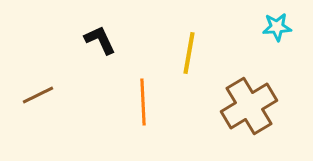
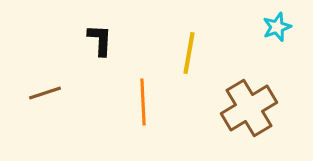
cyan star: rotated 16 degrees counterclockwise
black L-shape: rotated 28 degrees clockwise
brown line: moved 7 px right, 2 px up; rotated 8 degrees clockwise
brown cross: moved 2 px down
